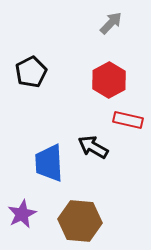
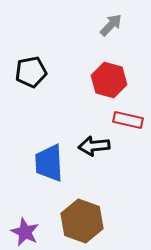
gray arrow: moved 2 px down
black pentagon: rotated 16 degrees clockwise
red hexagon: rotated 16 degrees counterclockwise
black arrow: moved 1 px right, 1 px up; rotated 36 degrees counterclockwise
purple star: moved 3 px right, 18 px down; rotated 20 degrees counterclockwise
brown hexagon: moved 2 px right; rotated 15 degrees clockwise
